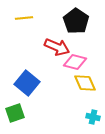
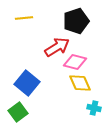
black pentagon: rotated 20 degrees clockwise
red arrow: rotated 55 degrees counterclockwise
yellow diamond: moved 5 px left
green square: moved 3 px right, 1 px up; rotated 18 degrees counterclockwise
cyan cross: moved 1 px right, 9 px up
